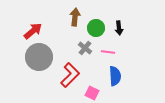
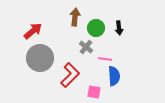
gray cross: moved 1 px right, 1 px up
pink line: moved 3 px left, 7 px down
gray circle: moved 1 px right, 1 px down
blue semicircle: moved 1 px left
pink square: moved 2 px right, 1 px up; rotated 16 degrees counterclockwise
